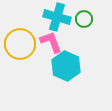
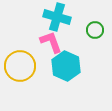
green circle: moved 11 px right, 11 px down
yellow circle: moved 22 px down
